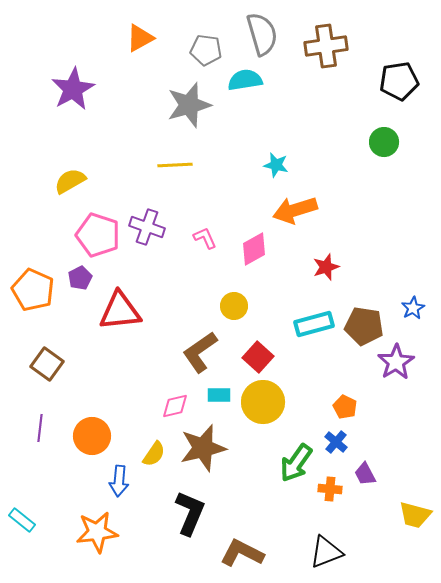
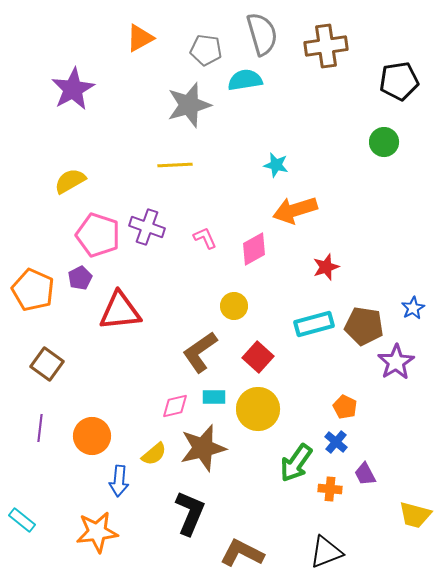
cyan rectangle at (219, 395): moved 5 px left, 2 px down
yellow circle at (263, 402): moved 5 px left, 7 px down
yellow semicircle at (154, 454): rotated 16 degrees clockwise
